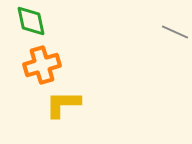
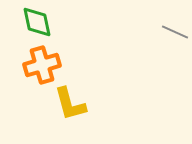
green diamond: moved 6 px right, 1 px down
yellow L-shape: moved 7 px right; rotated 105 degrees counterclockwise
